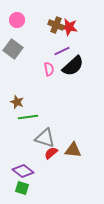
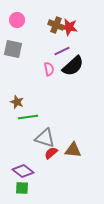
gray square: rotated 24 degrees counterclockwise
green square: rotated 16 degrees counterclockwise
